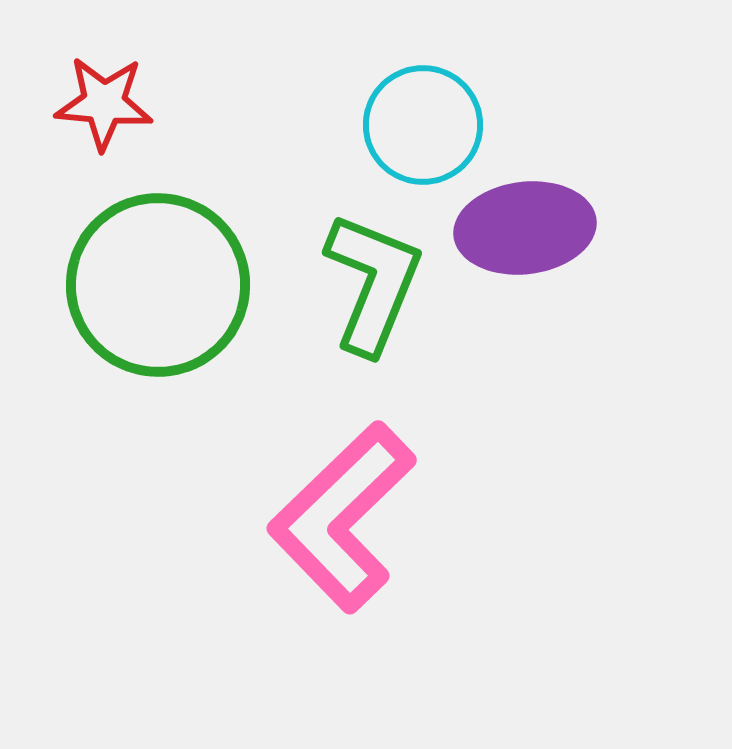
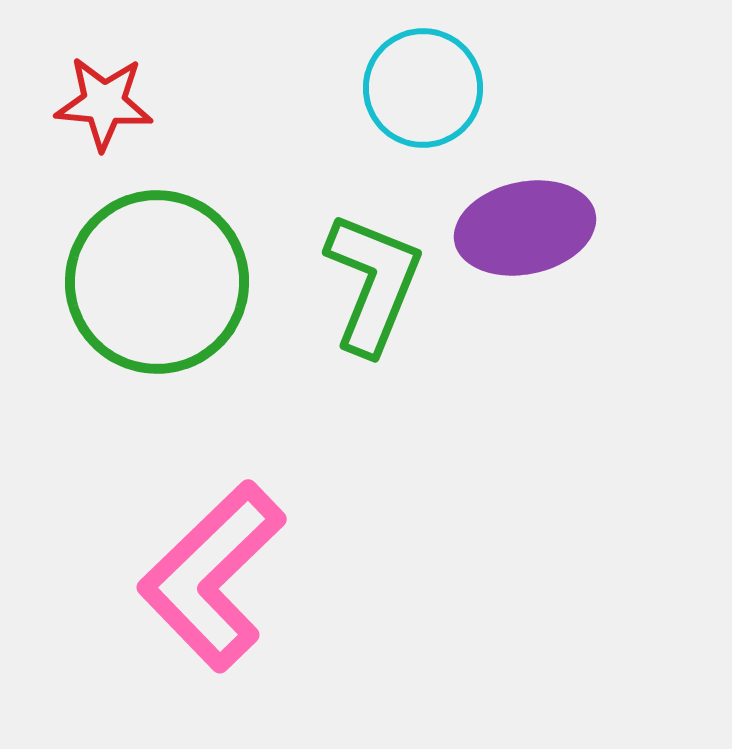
cyan circle: moved 37 px up
purple ellipse: rotated 5 degrees counterclockwise
green circle: moved 1 px left, 3 px up
pink L-shape: moved 130 px left, 59 px down
